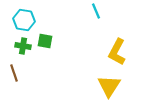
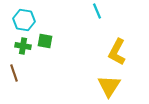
cyan line: moved 1 px right
